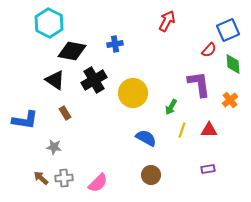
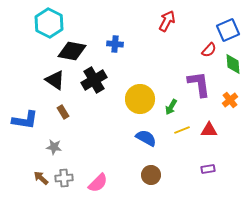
blue cross: rotated 14 degrees clockwise
yellow circle: moved 7 px right, 6 px down
brown rectangle: moved 2 px left, 1 px up
yellow line: rotated 49 degrees clockwise
